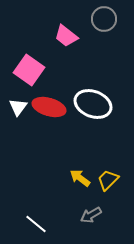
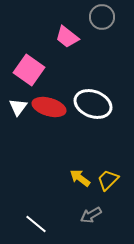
gray circle: moved 2 px left, 2 px up
pink trapezoid: moved 1 px right, 1 px down
